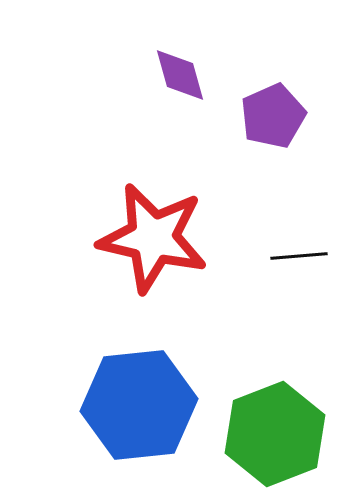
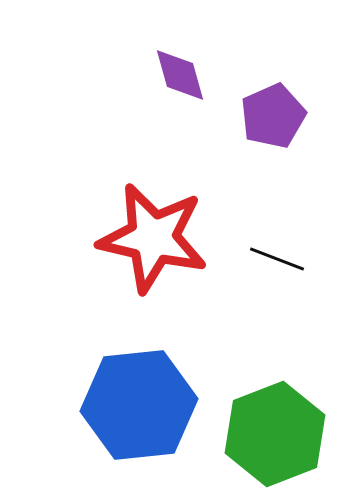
black line: moved 22 px left, 3 px down; rotated 26 degrees clockwise
